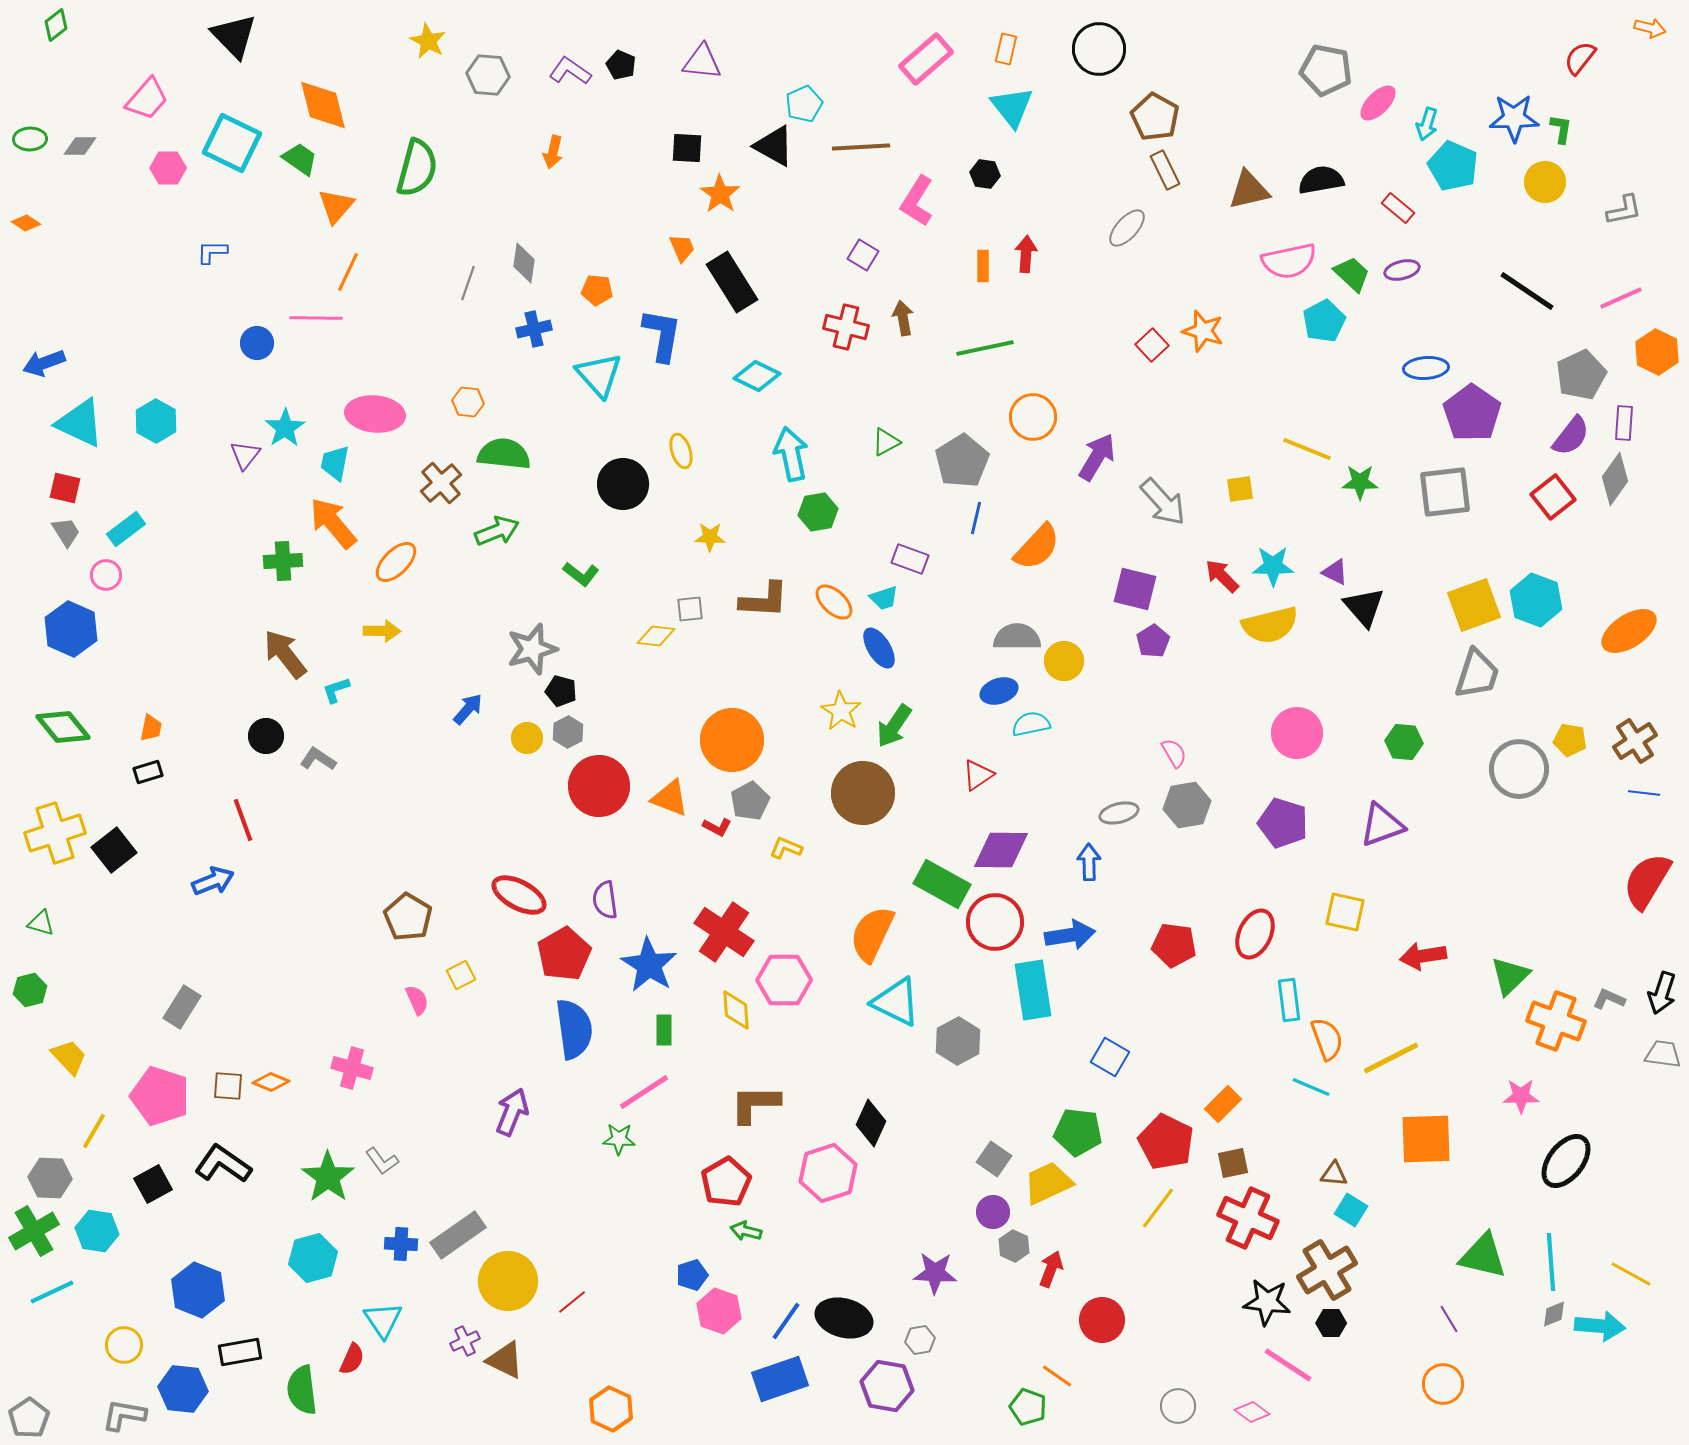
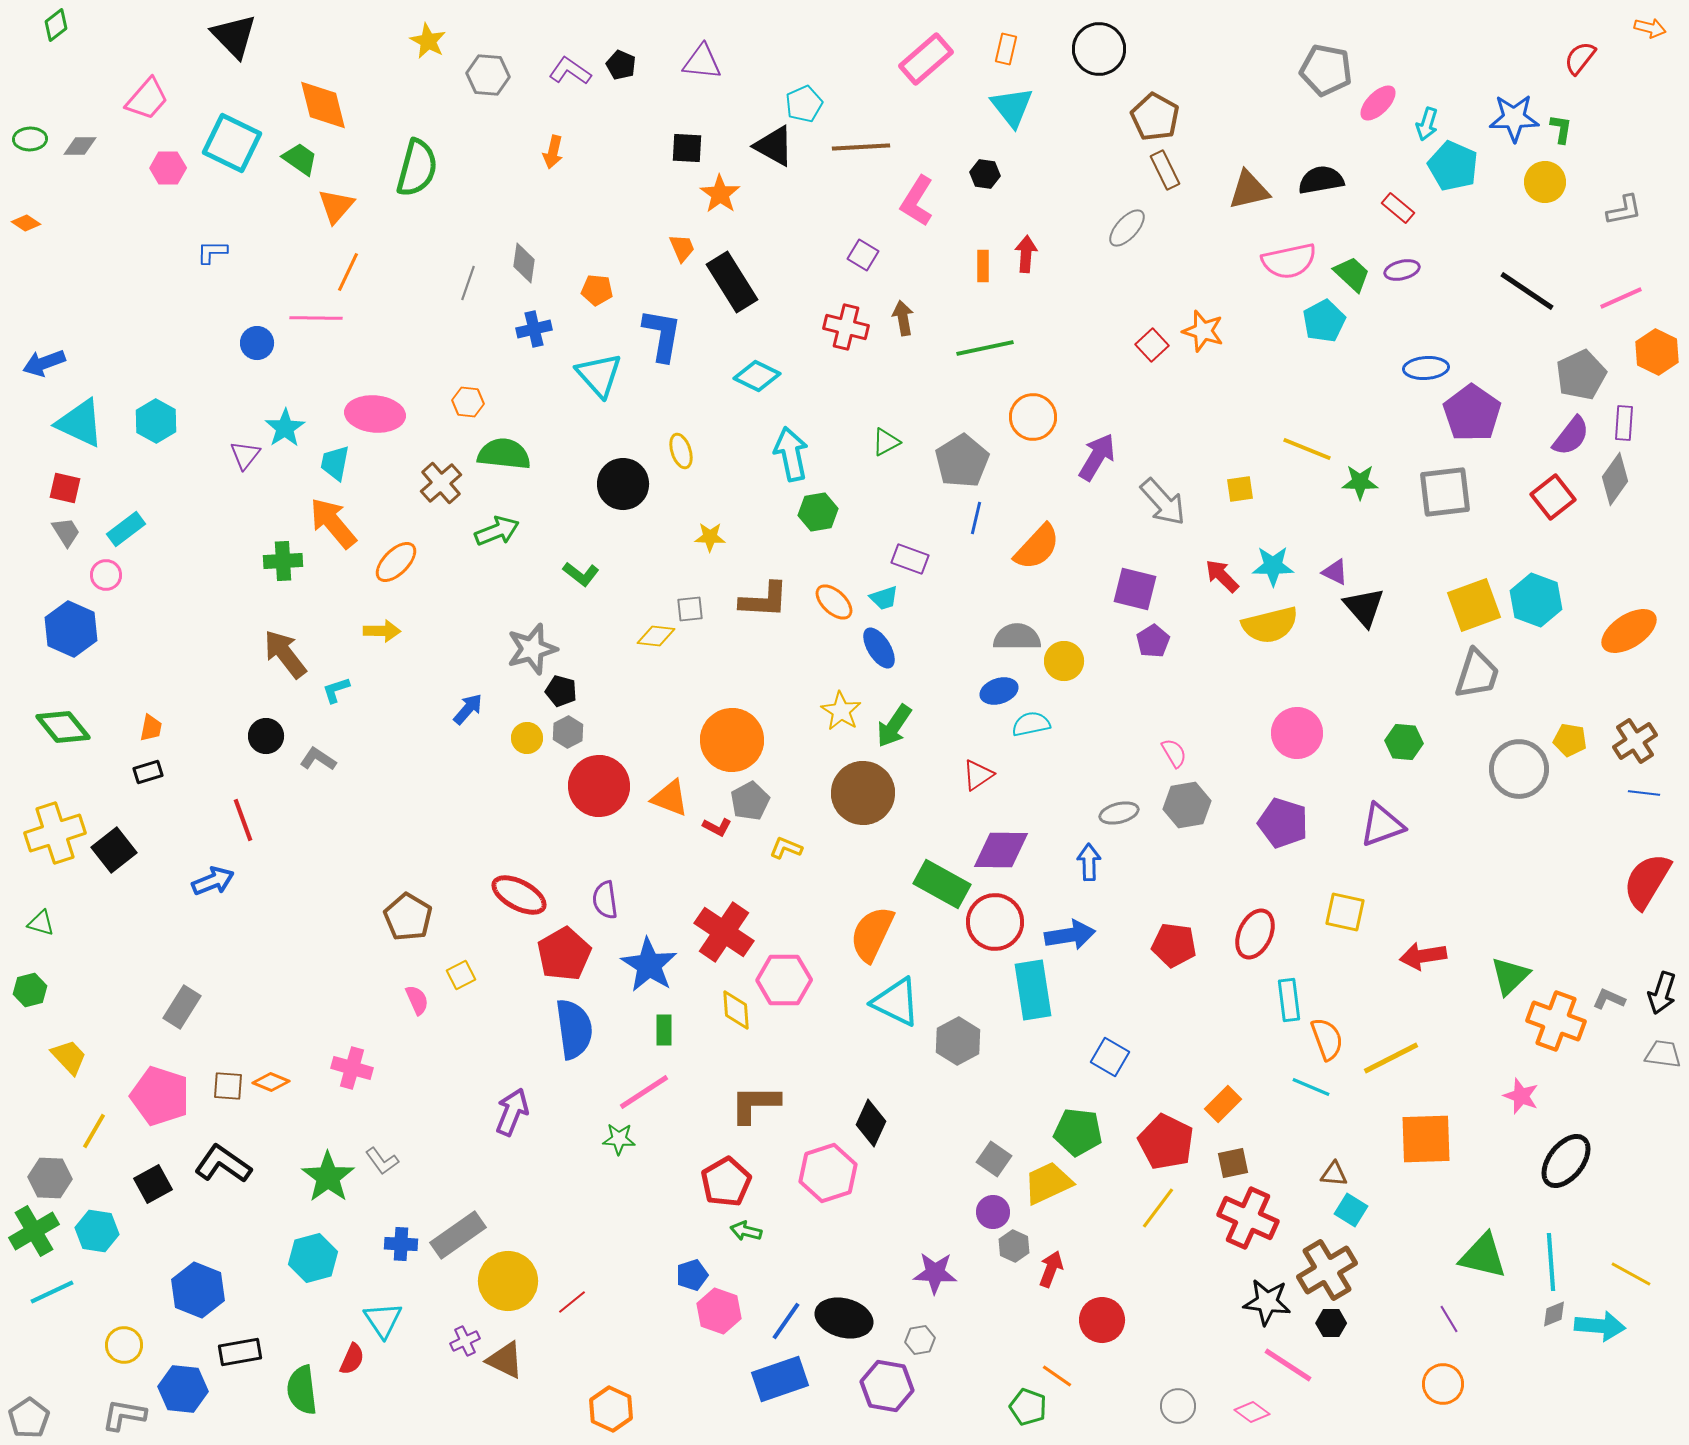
pink star at (1521, 1096): rotated 21 degrees clockwise
